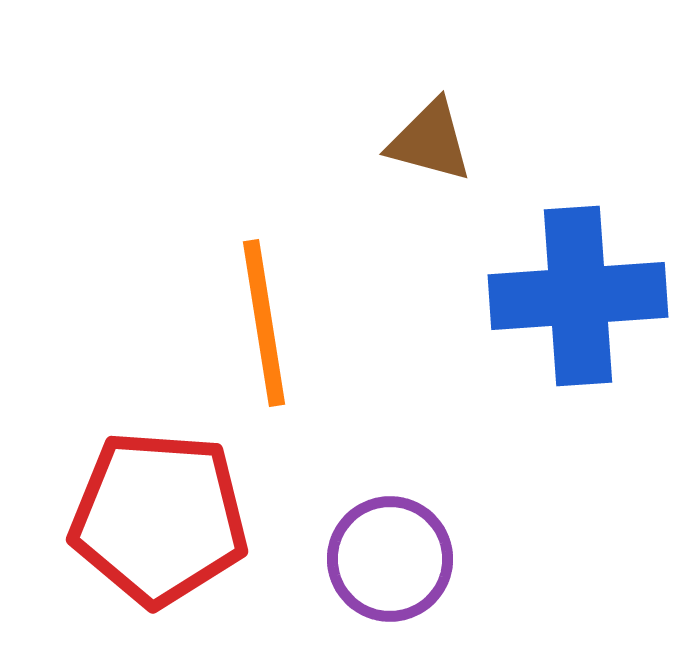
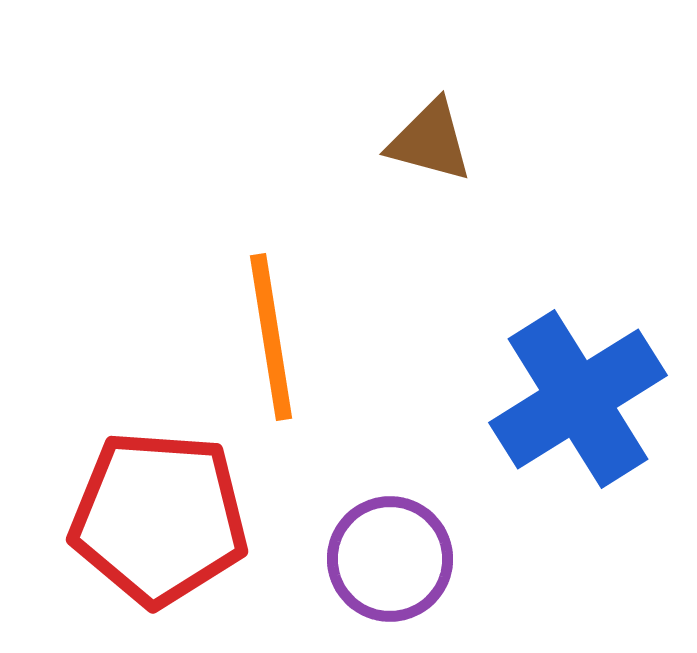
blue cross: moved 103 px down; rotated 28 degrees counterclockwise
orange line: moved 7 px right, 14 px down
